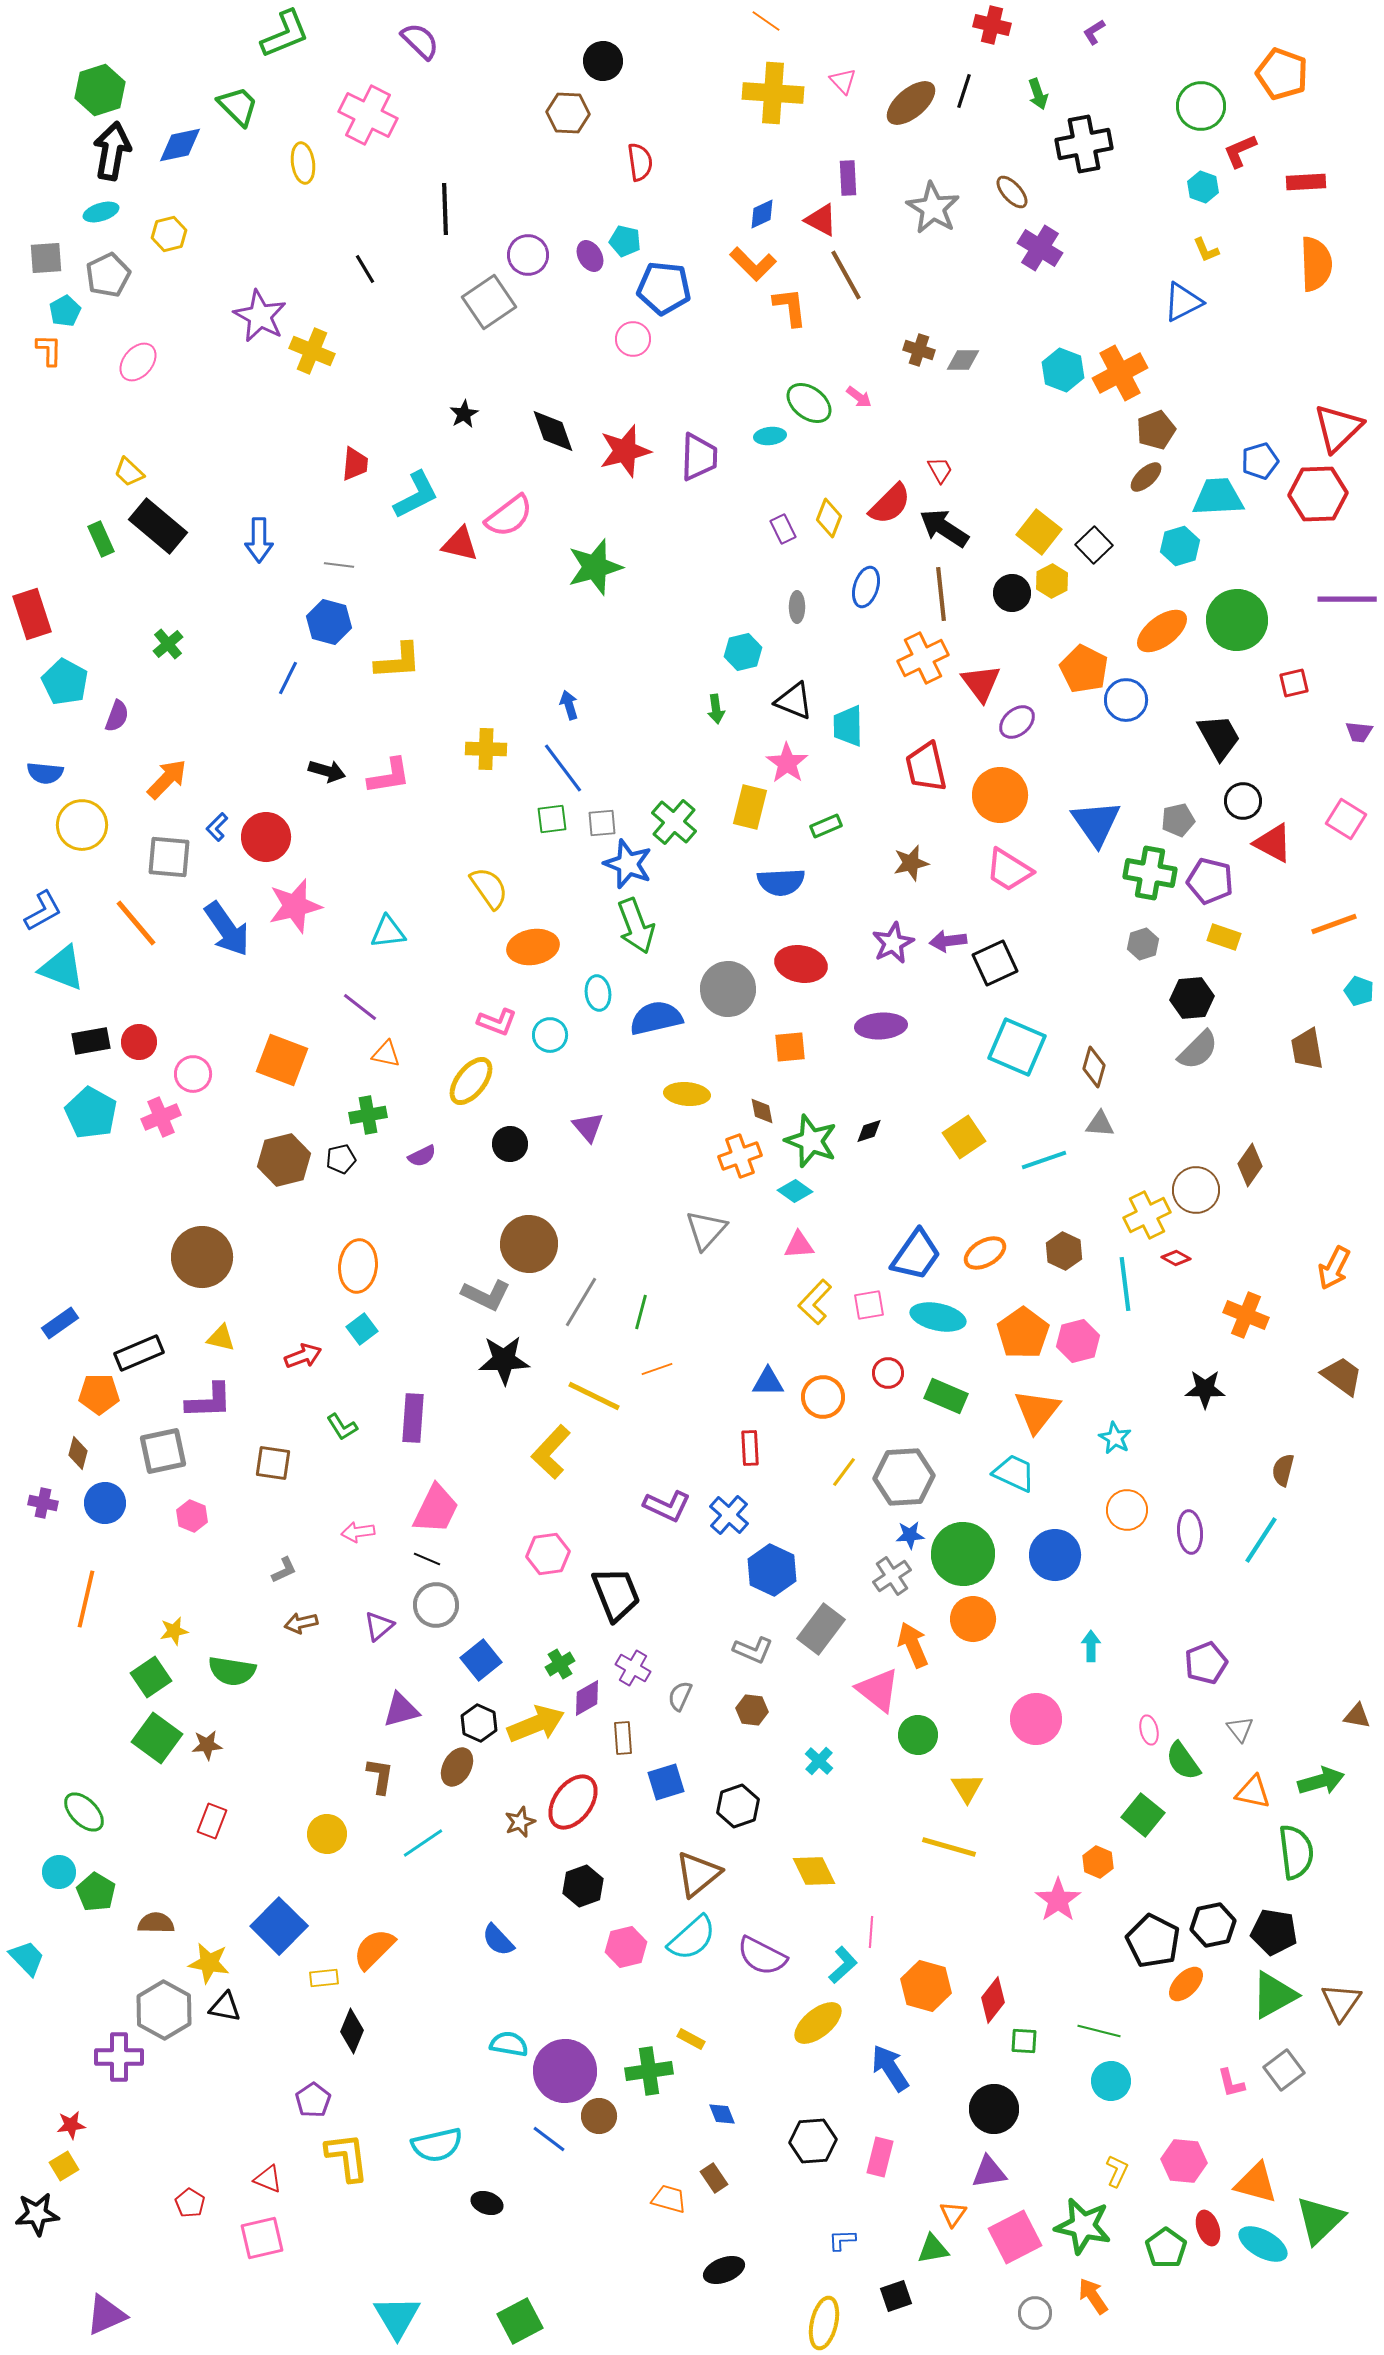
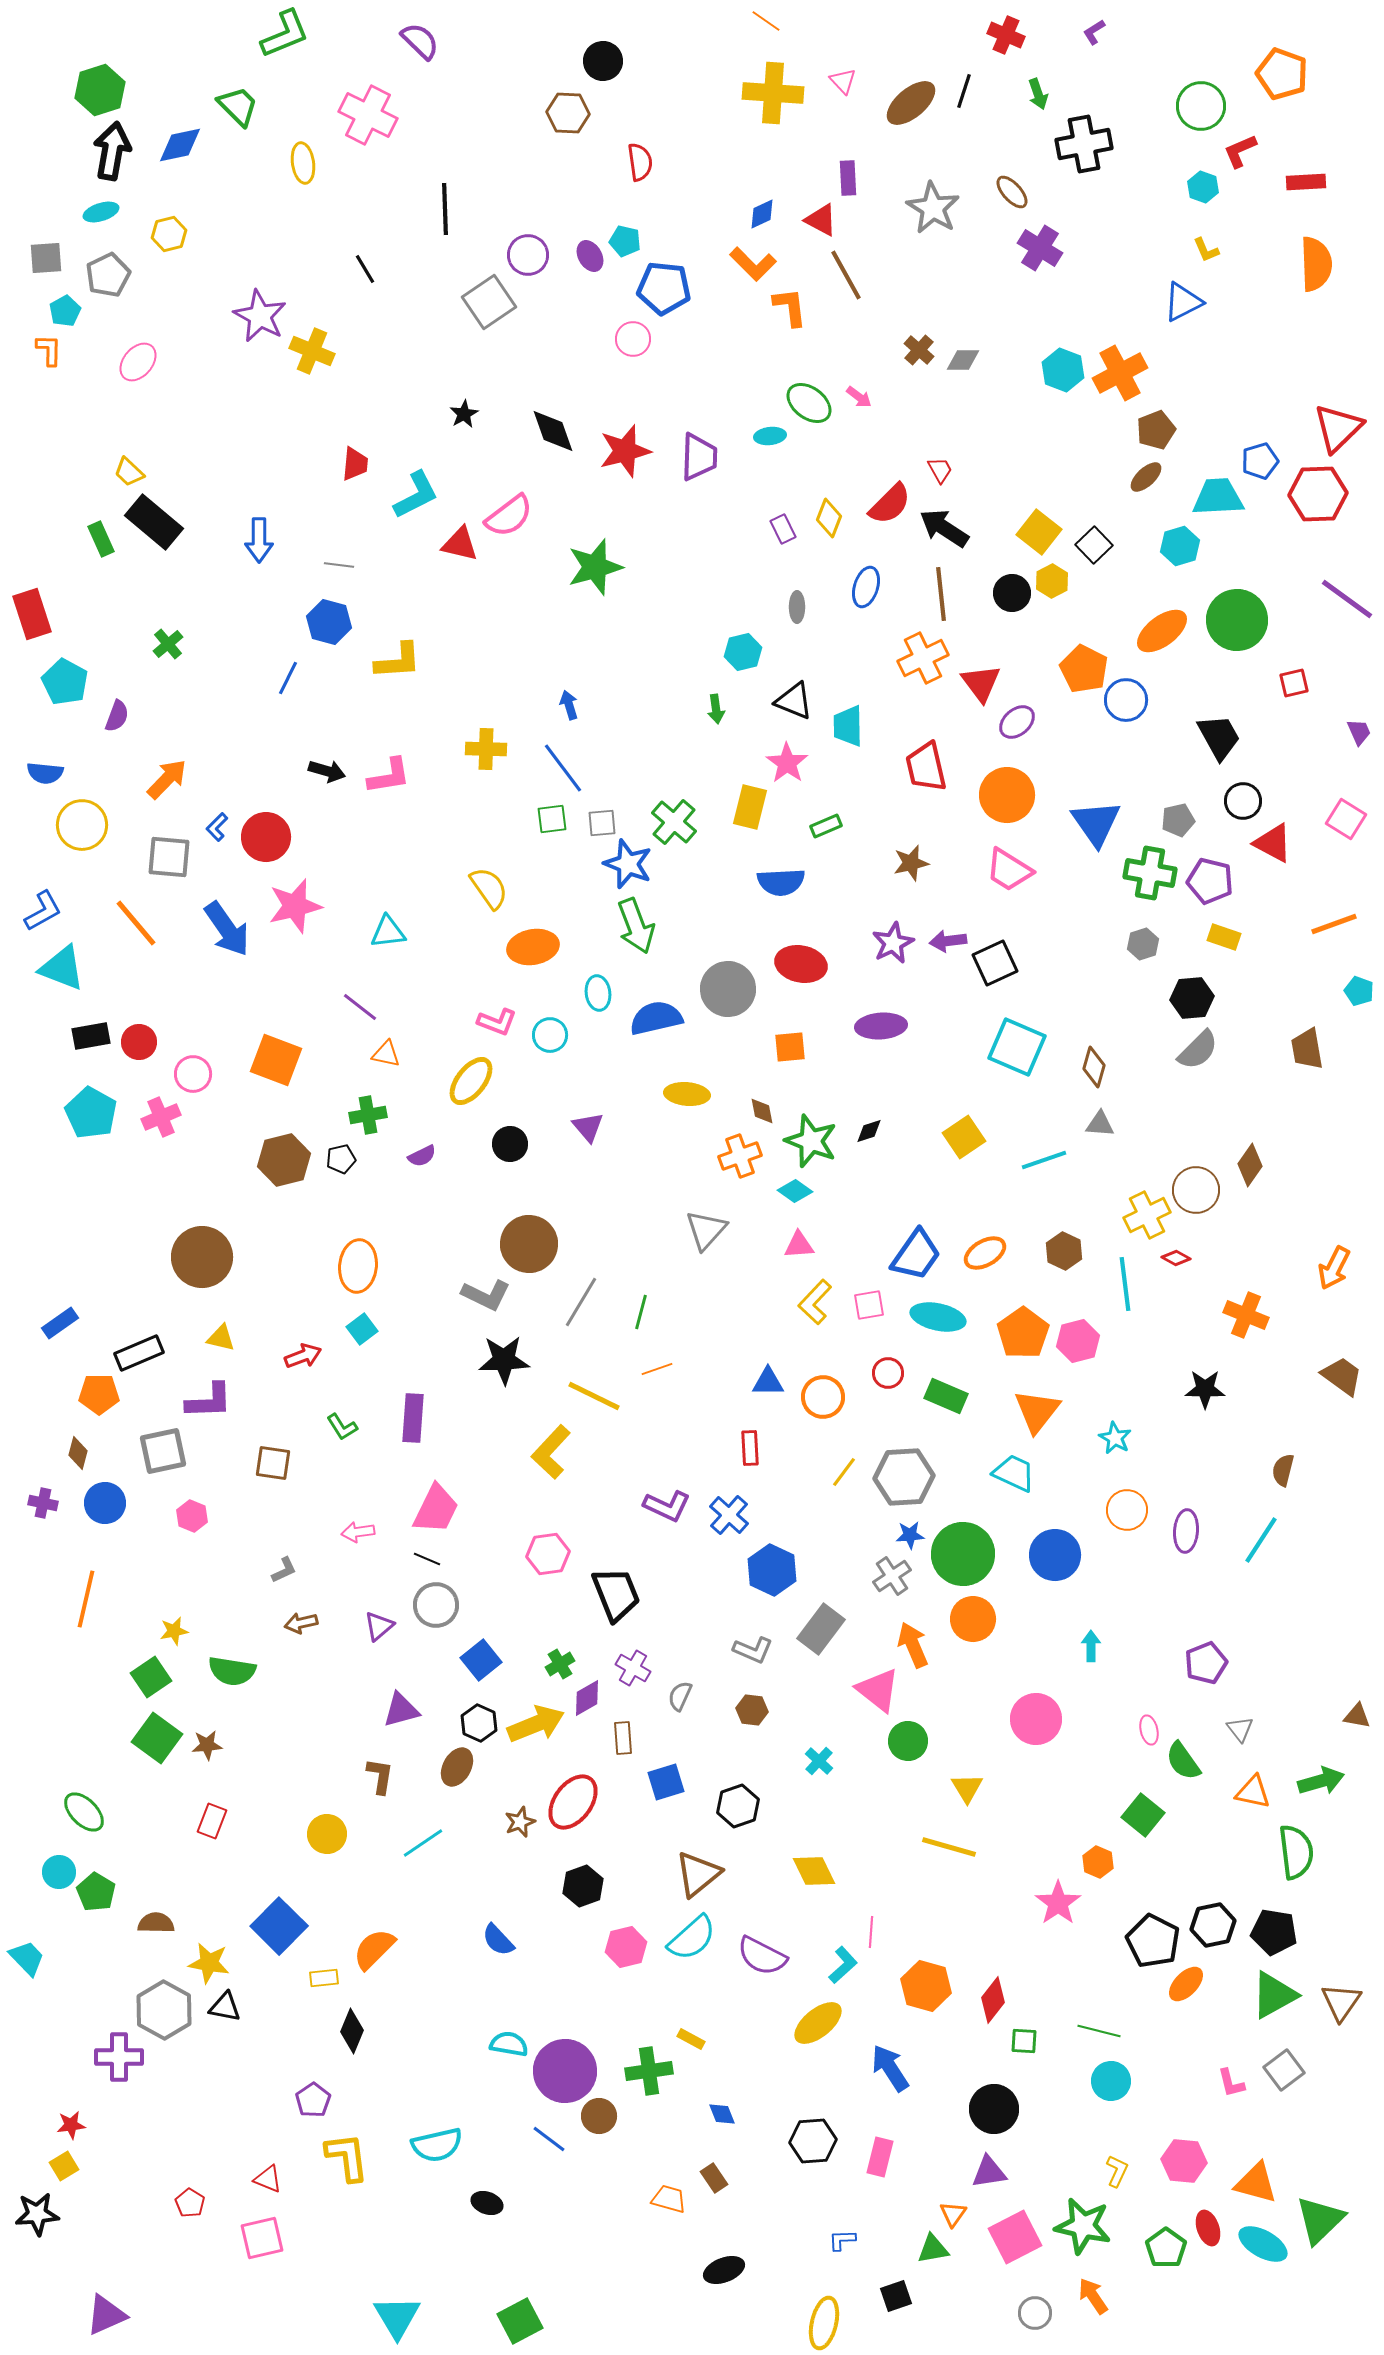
red cross at (992, 25): moved 14 px right, 10 px down; rotated 9 degrees clockwise
brown cross at (919, 350): rotated 24 degrees clockwise
black rectangle at (158, 526): moved 4 px left, 4 px up
purple line at (1347, 599): rotated 36 degrees clockwise
purple trapezoid at (1359, 732): rotated 120 degrees counterclockwise
orange circle at (1000, 795): moved 7 px right
black rectangle at (91, 1041): moved 5 px up
orange square at (282, 1060): moved 6 px left
purple ellipse at (1190, 1532): moved 4 px left, 1 px up; rotated 9 degrees clockwise
green circle at (918, 1735): moved 10 px left, 6 px down
pink star at (1058, 1900): moved 3 px down
